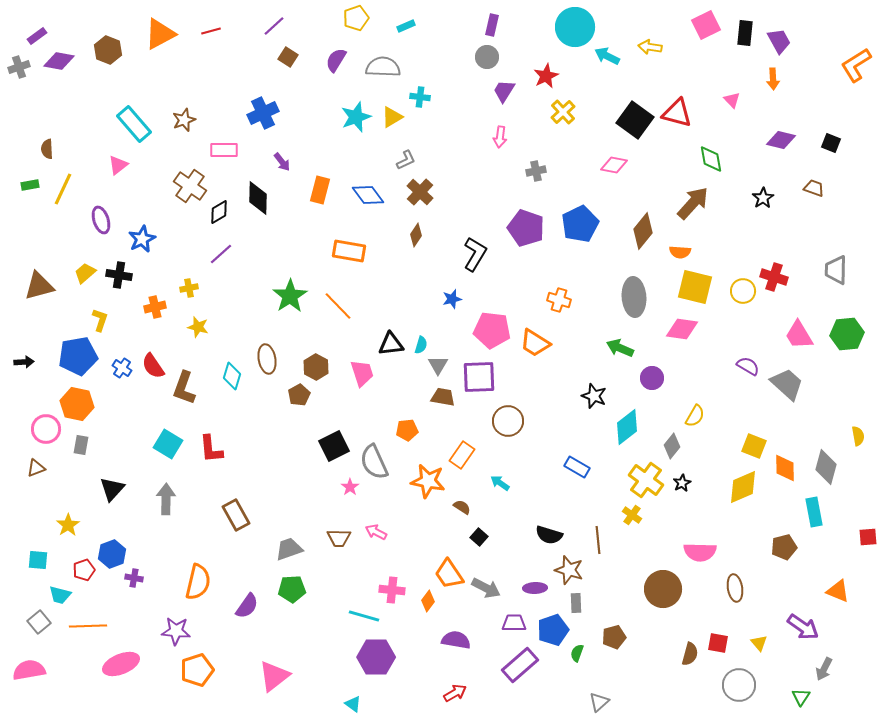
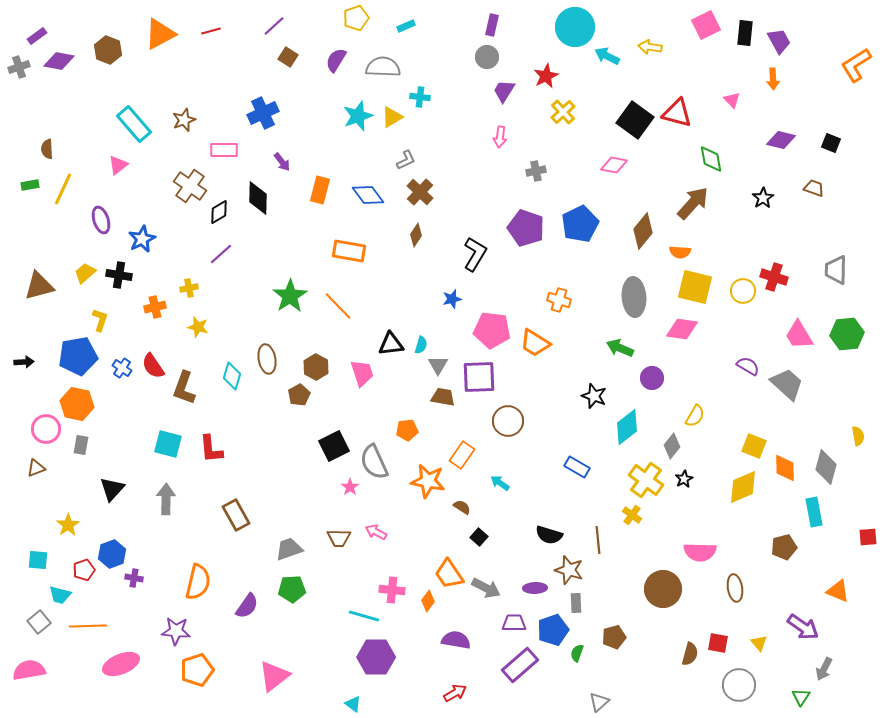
cyan star at (356, 117): moved 2 px right, 1 px up
cyan square at (168, 444): rotated 16 degrees counterclockwise
black star at (682, 483): moved 2 px right, 4 px up
